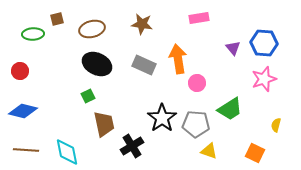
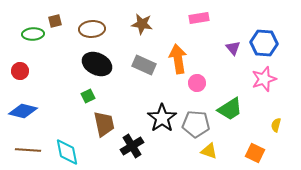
brown square: moved 2 px left, 2 px down
brown ellipse: rotated 10 degrees clockwise
brown line: moved 2 px right
